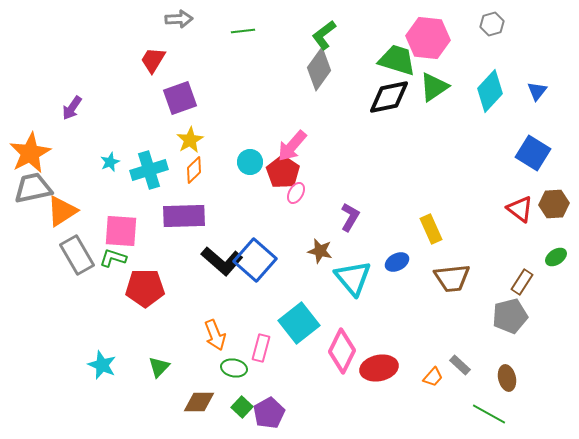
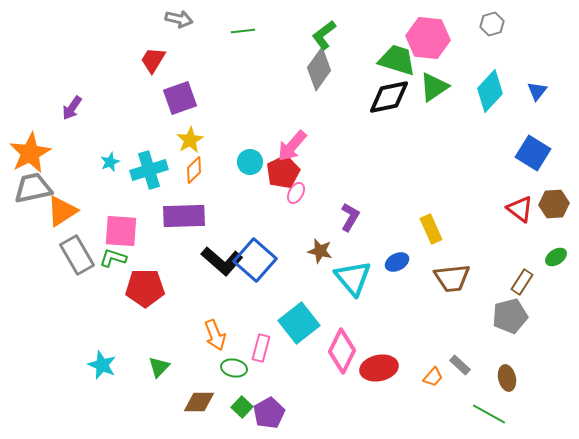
gray arrow at (179, 19): rotated 16 degrees clockwise
red pentagon at (283, 172): rotated 12 degrees clockwise
